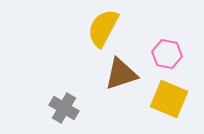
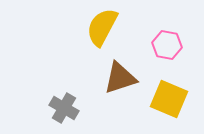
yellow semicircle: moved 1 px left, 1 px up
pink hexagon: moved 9 px up
brown triangle: moved 1 px left, 4 px down
